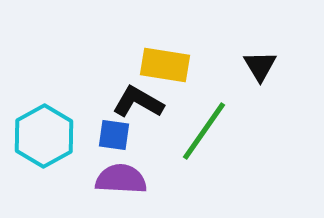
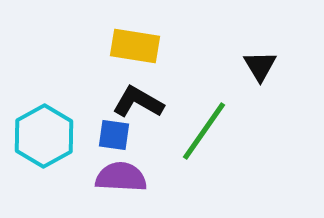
yellow rectangle: moved 30 px left, 19 px up
purple semicircle: moved 2 px up
